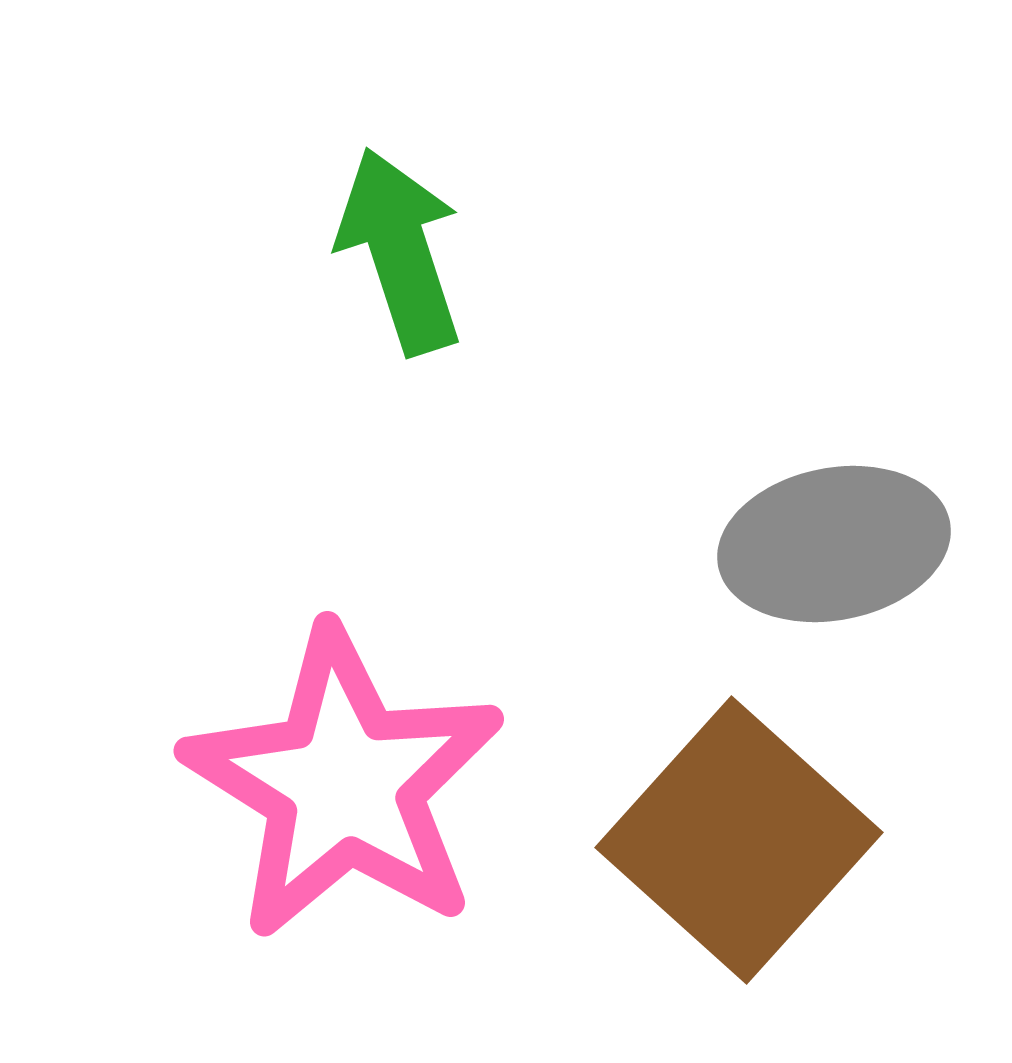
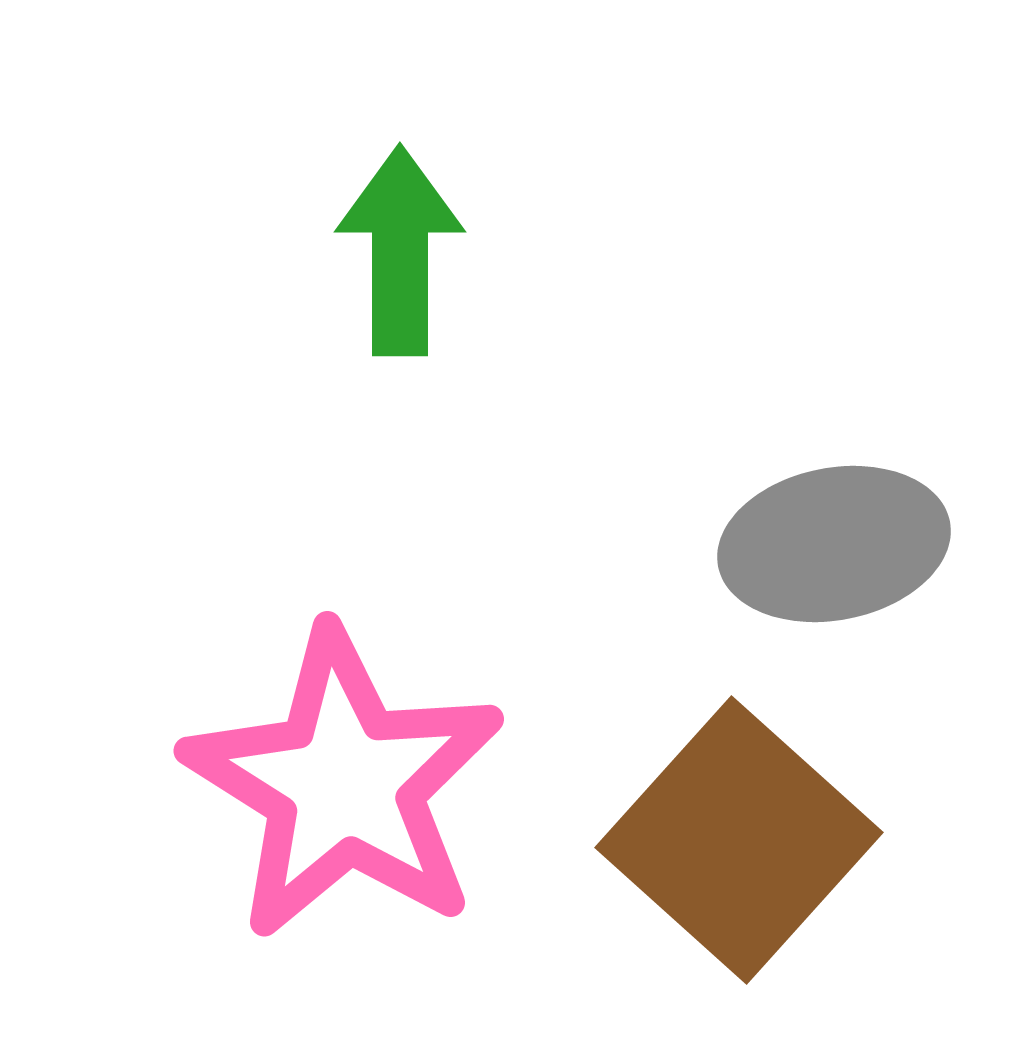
green arrow: rotated 18 degrees clockwise
